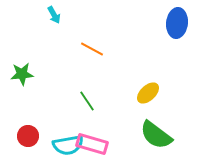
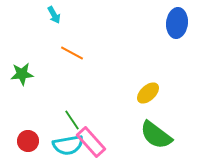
orange line: moved 20 px left, 4 px down
green line: moved 15 px left, 19 px down
red circle: moved 5 px down
pink rectangle: moved 1 px left, 2 px up; rotated 32 degrees clockwise
